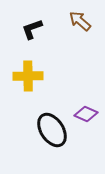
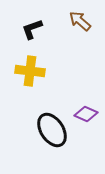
yellow cross: moved 2 px right, 5 px up; rotated 8 degrees clockwise
